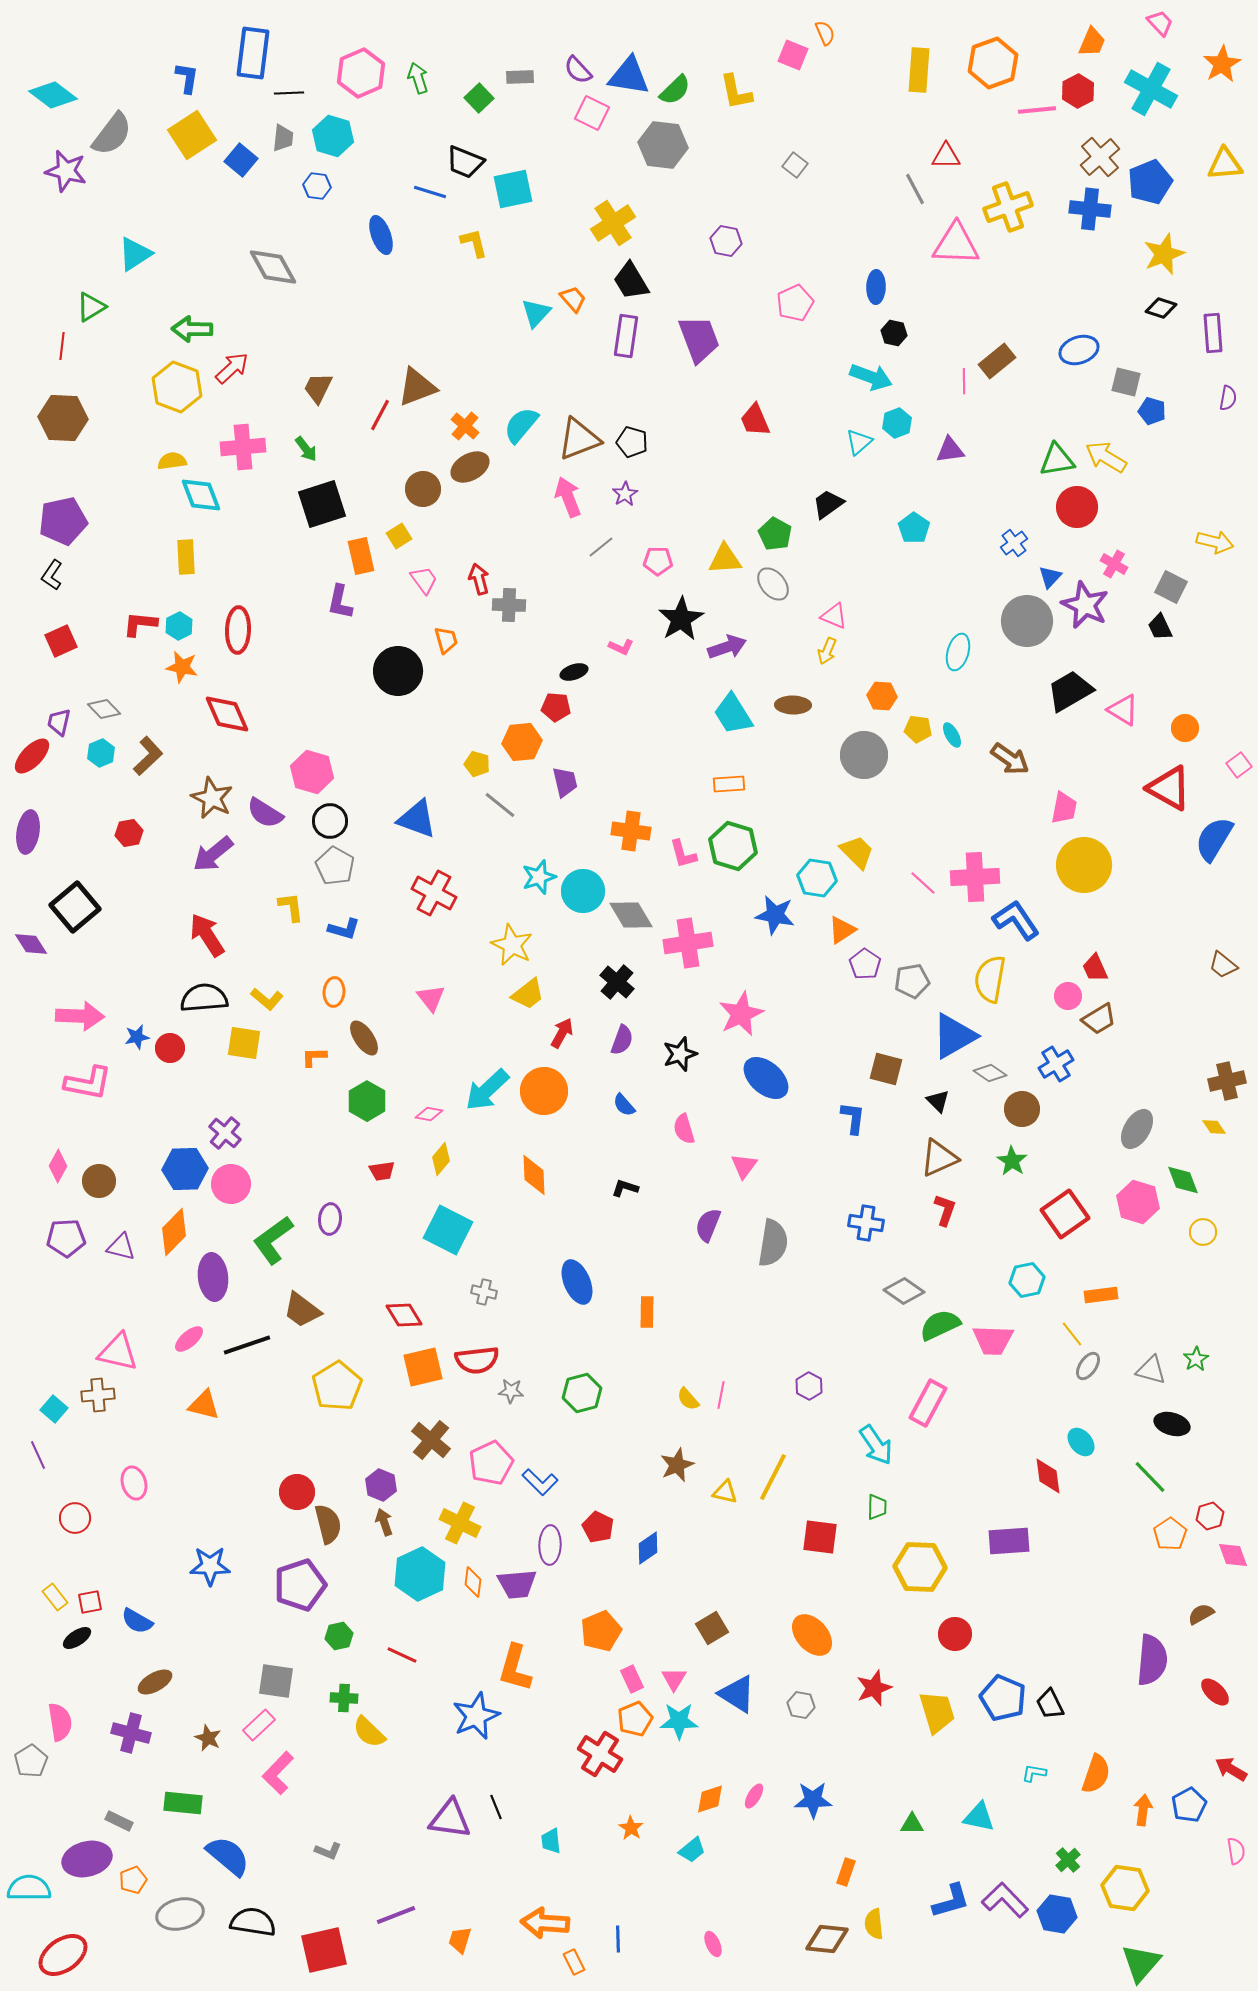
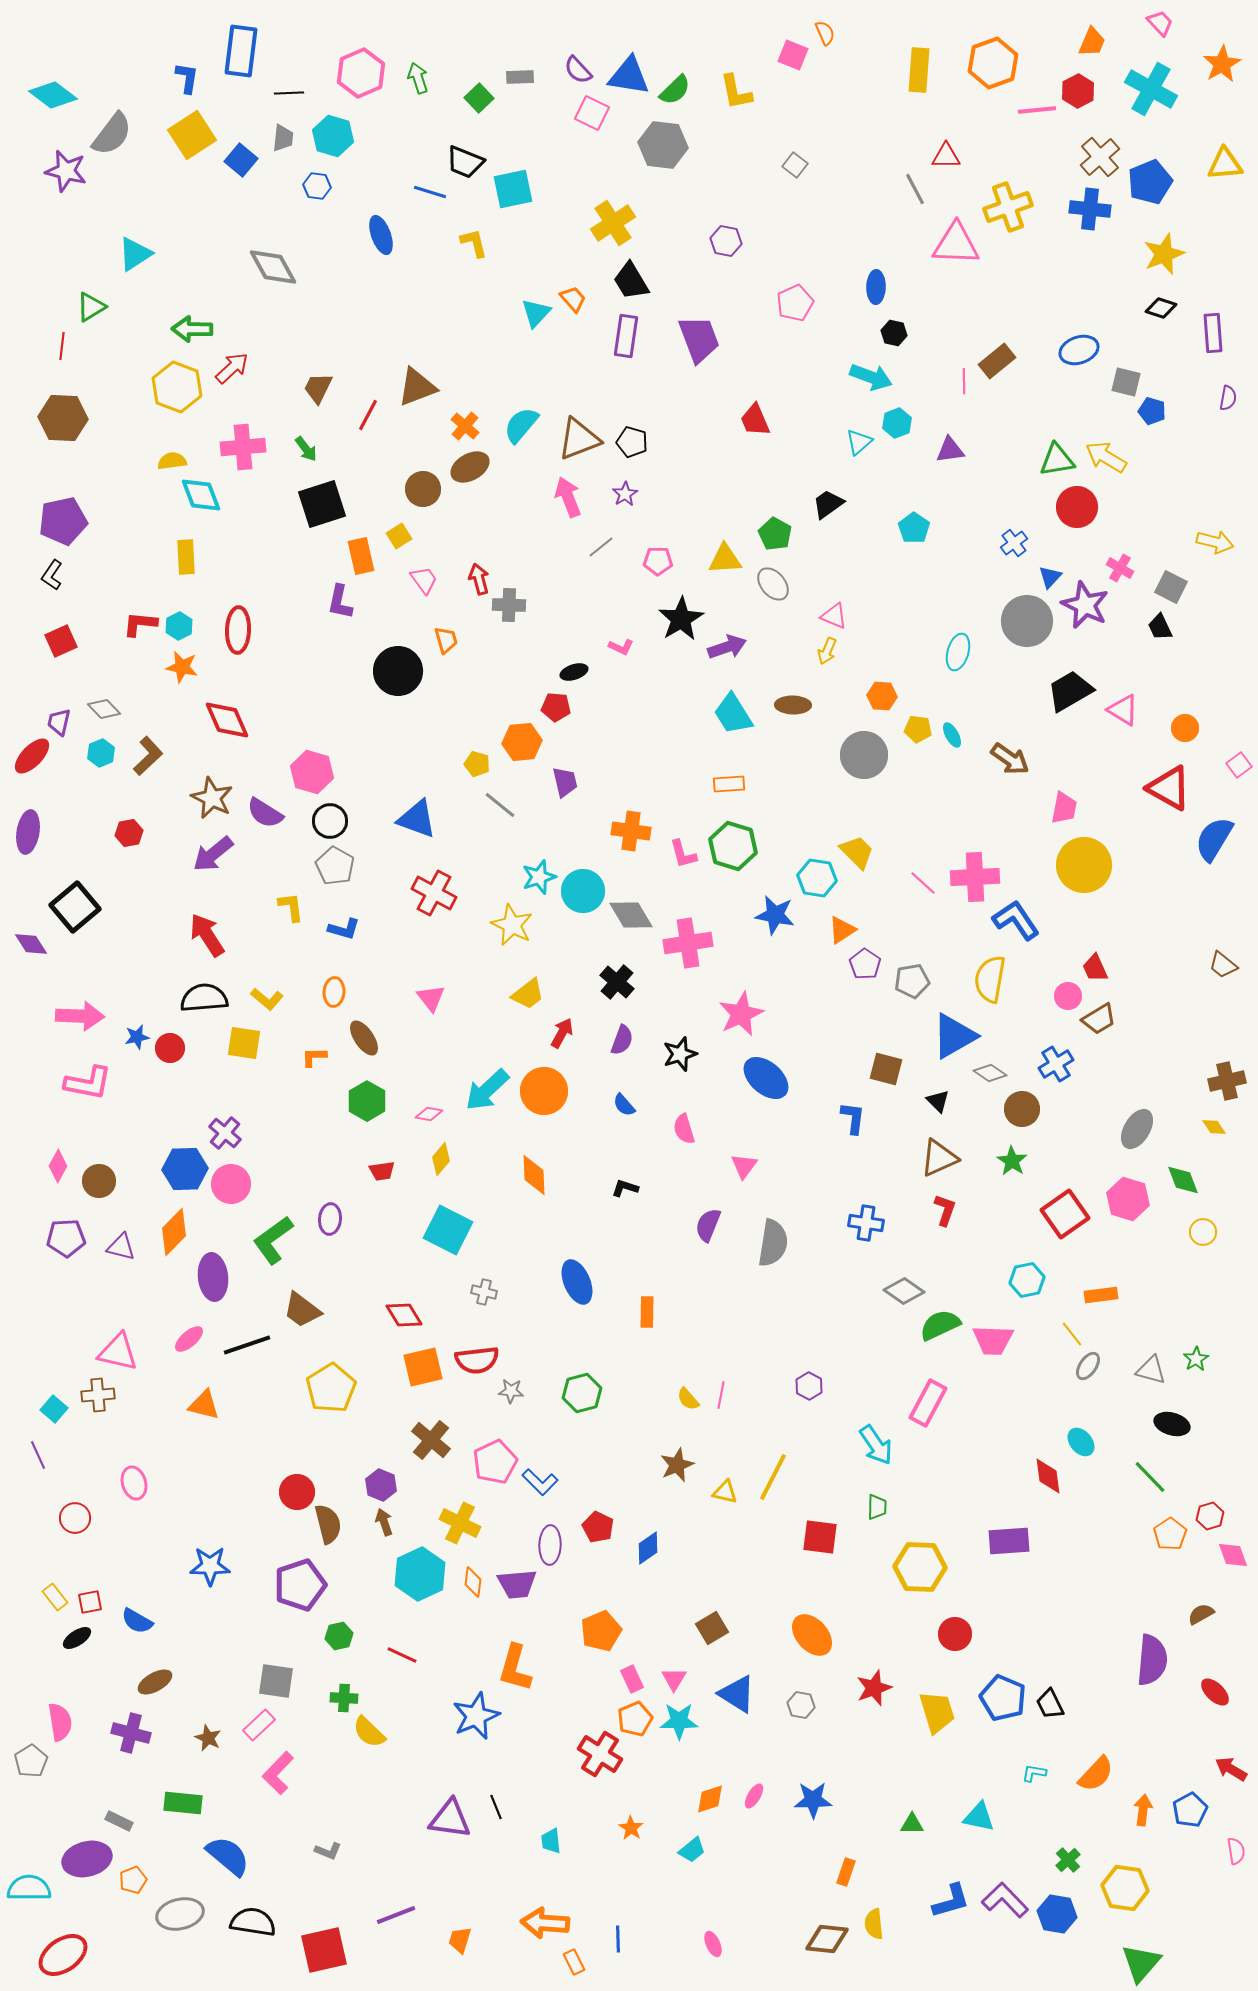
blue rectangle at (253, 53): moved 12 px left, 2 px up
red line at (380, 415): moved 12 px left
pink cross at (1114, 564): moved 6 px right, 4 px down
red diamond at (227, 714): moved 6 px down
yellow star at (512, 945): moved 20 px up
pink hexagon at (1138, 1202): moved 10 px left, 3 px up
yellow pentagon at (337, 1386): moved 6 px left, 2 px down
pink pentagon at (491, 1463): moved 4 px right, 1 px up
orange semicircle at (1096, 1774): rotated 24 degrees clockwise
blue pentagon at (1189, 1805): moved 1 px right, 5 px down
